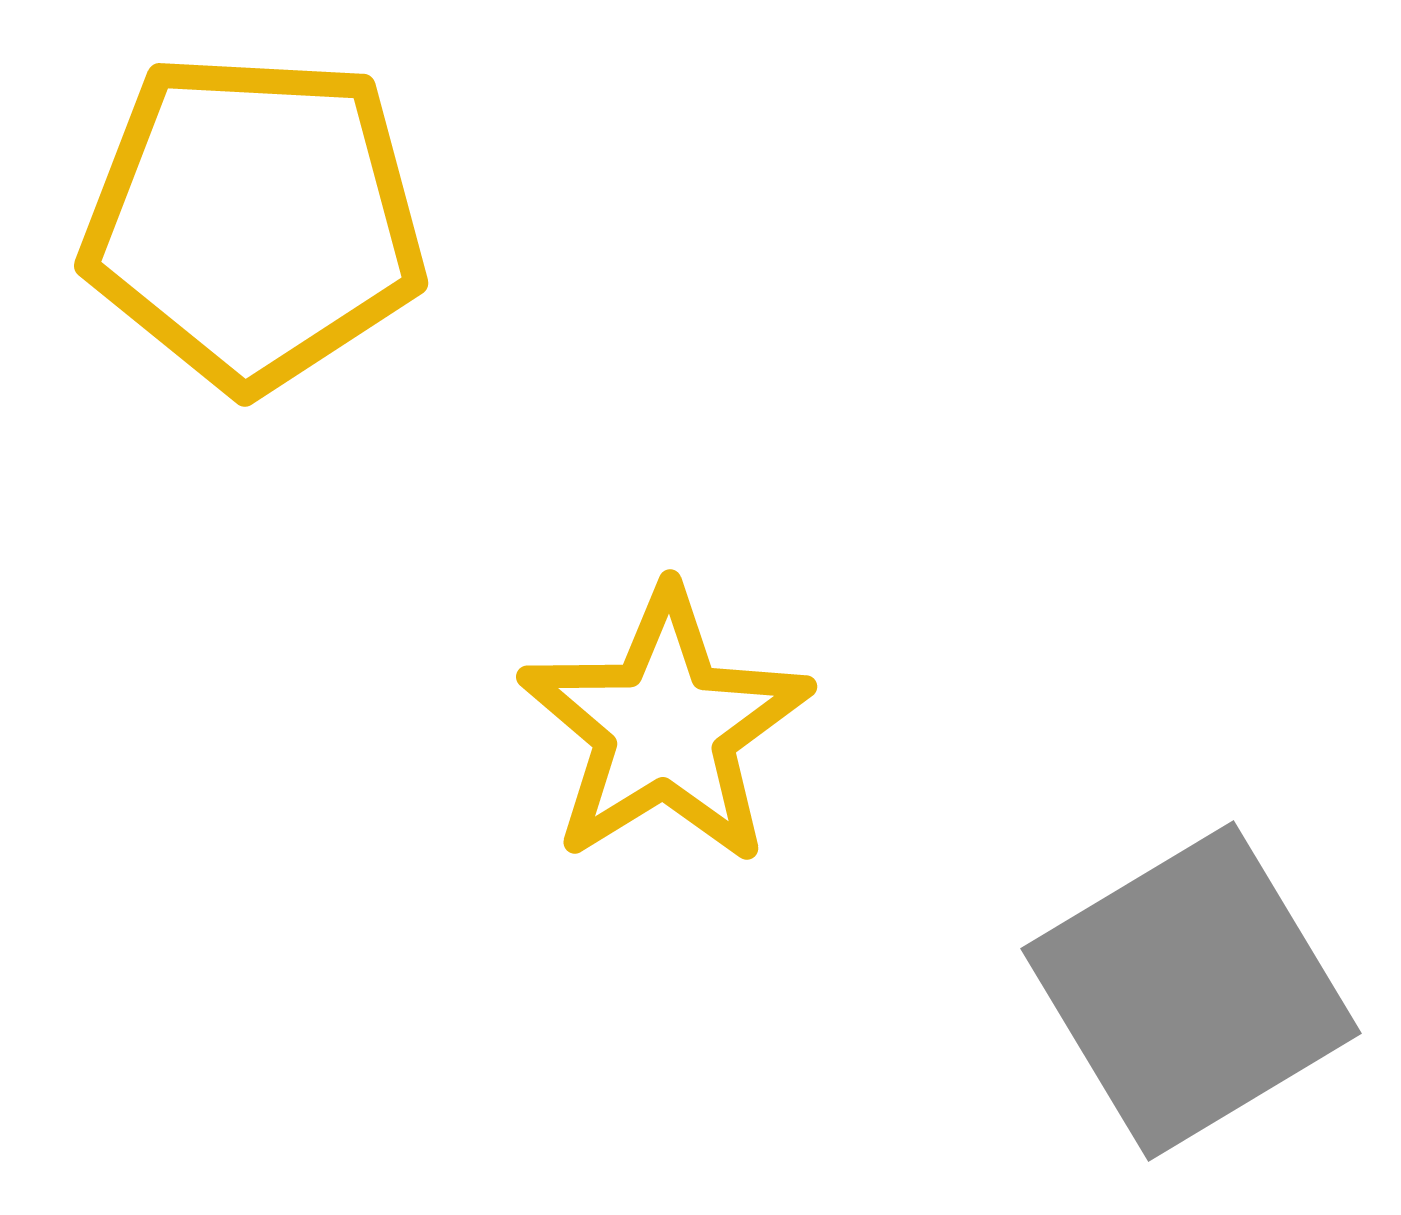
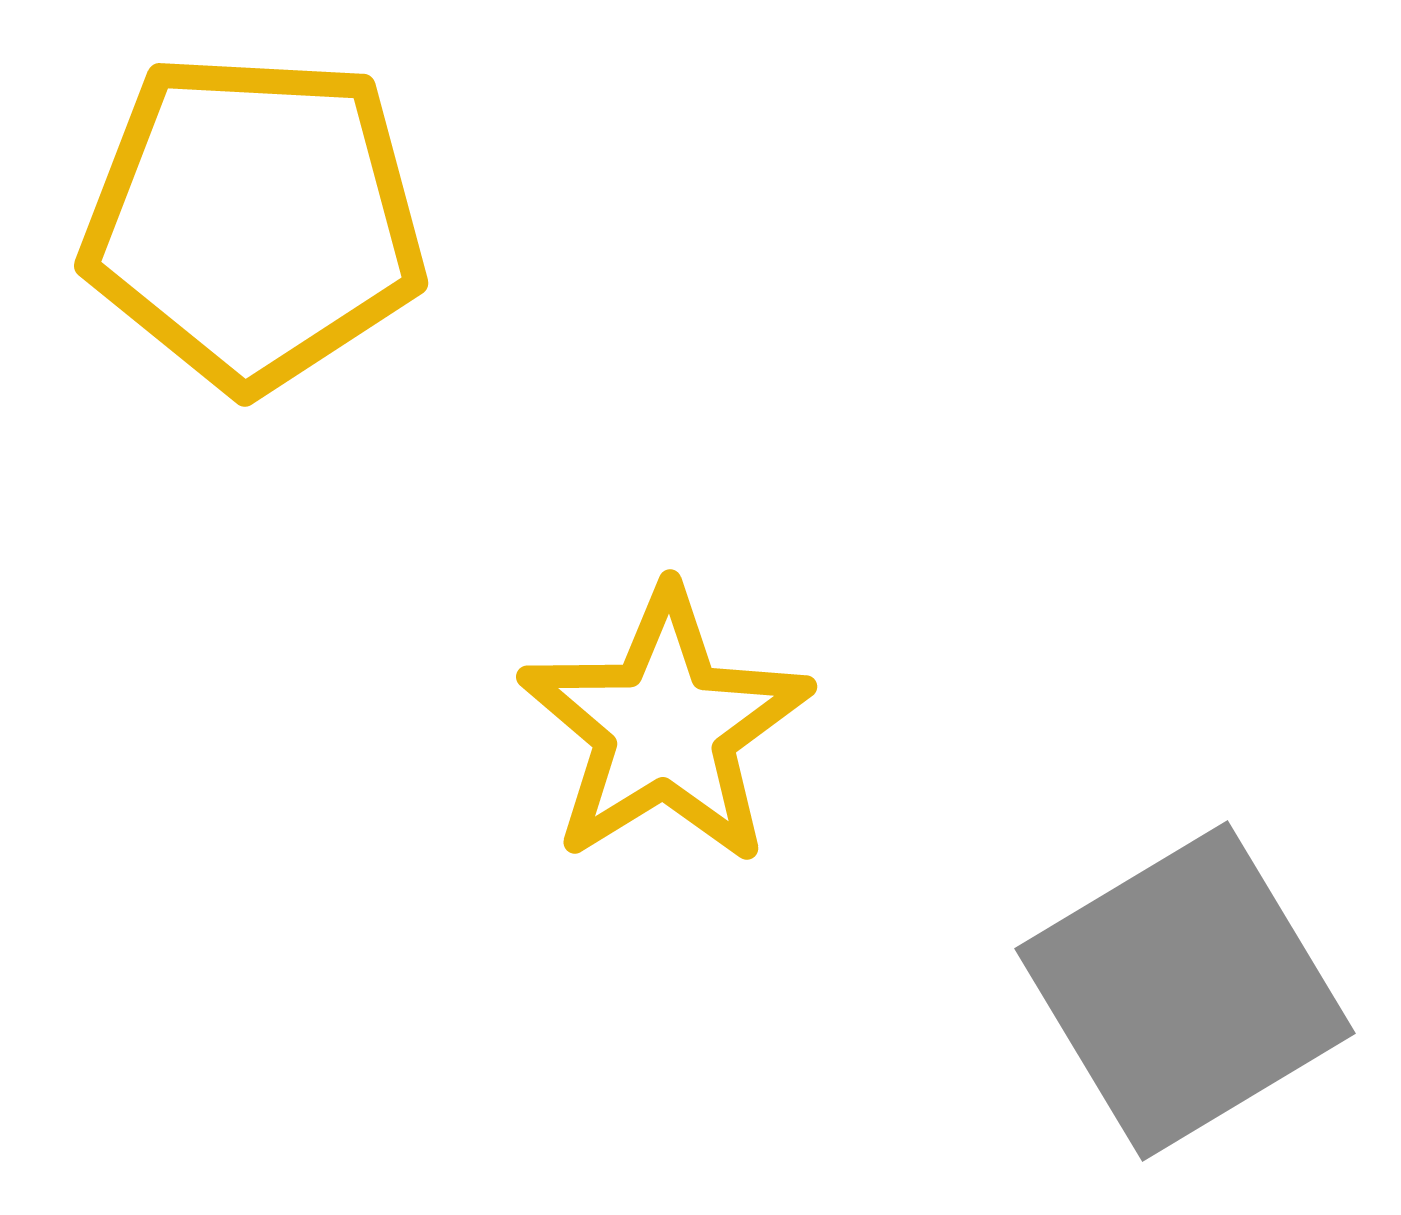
gray square: moved 6 px left
